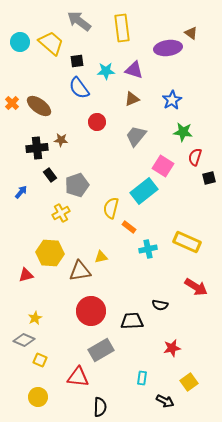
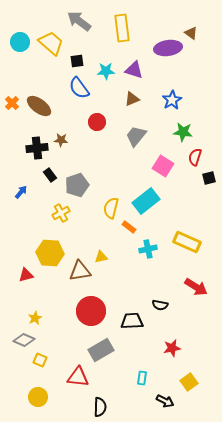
cyan rectangle at (144, 191): moved 2 px right, 10 px down
